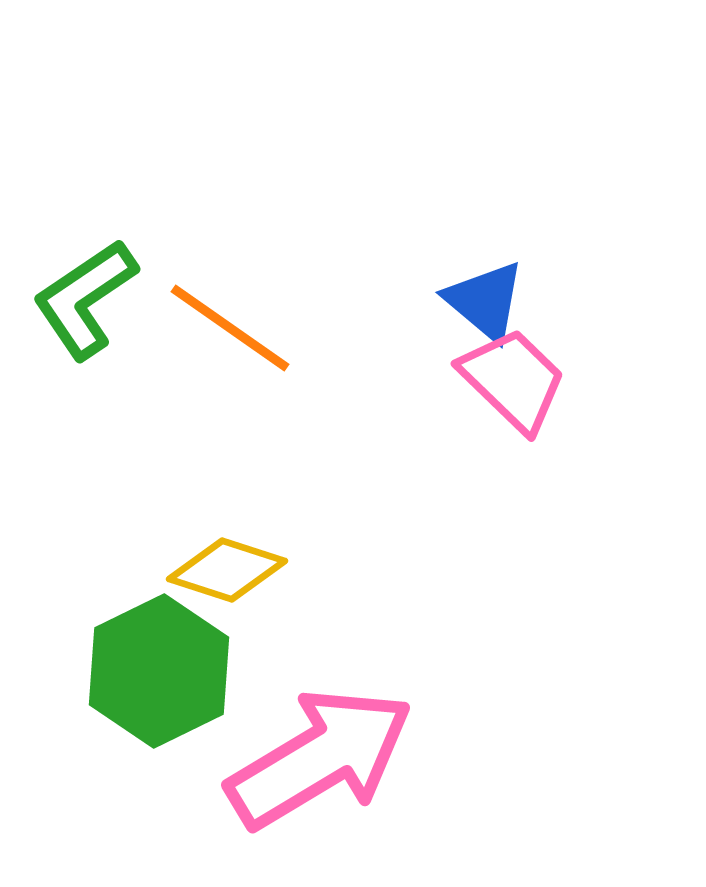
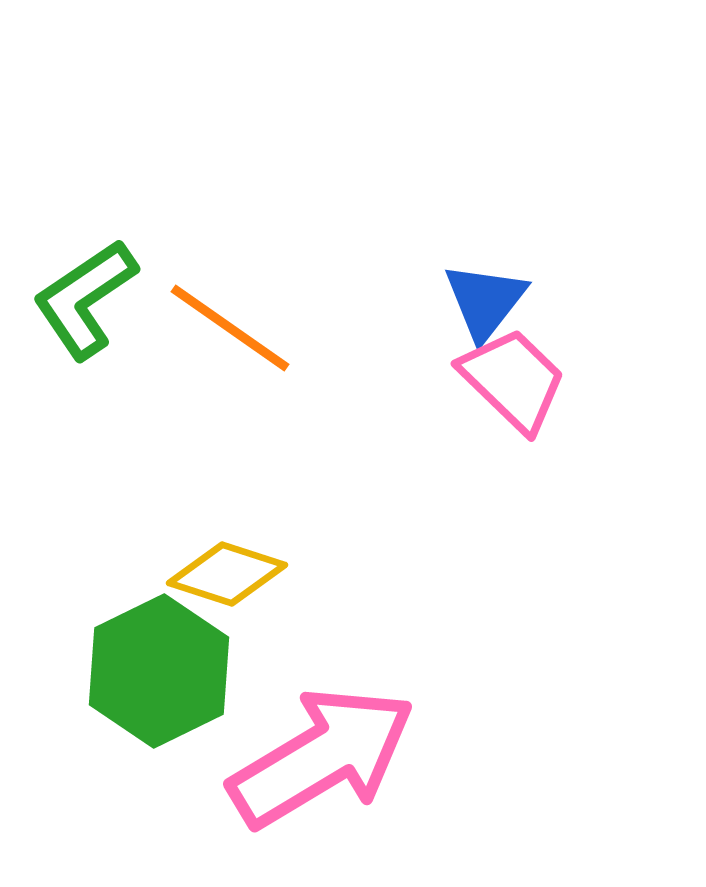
blue triangle: rotated 28 degrees clockwise
yellow diamond: moved 4 px down
pink arrow: moved 2 px right, 1 px up
